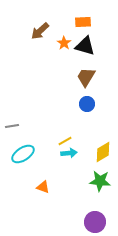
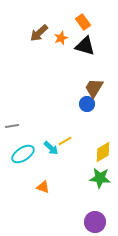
orange rectangle: rotated 56 degrees clockwise
brown arrow: moved 1 px left, 2 px down
orange star: moved 3 px left, 5 px up; rotated 16 degrees clockwise
brown trapezoid: moved 8 px right, 11 px down
cyan arrow: moved 18 px left, 5 px up; rotated 49 degrees clockwise
green star: moved 3 px up
